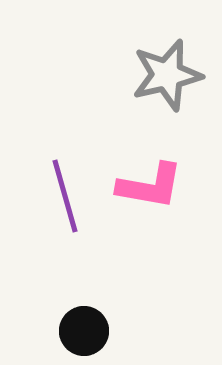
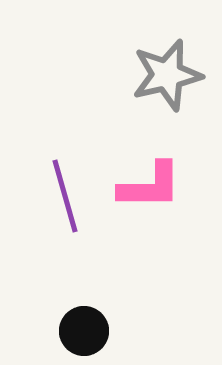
pink L-shape: rotated 10 degrees counterclockwise
